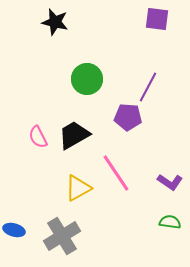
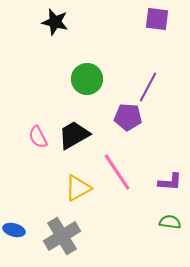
pink line: moved 1 px right, 1 px up
purple L-shape: rotated 30 degrees counterclockwise
